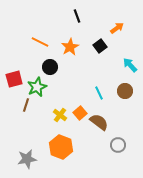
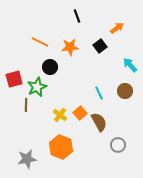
orange star: rotated 24 degrees clockwise
brown line: rotated 16 degrees counterclockwise
brown semicircle: rotated 24 degrees clockwise
